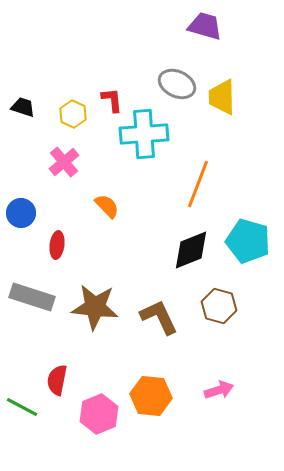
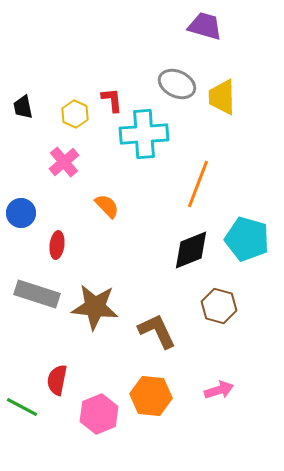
black trapezoid: rotated 120 degrees counterclockwise
yellow hexagon: moved 2 px right
cyan pentagon: moved 1 px left, 2 px up
gray rectangle: moved 5 px right, 3 px up
brown L-shape: moved 2 px left, 14 px down
